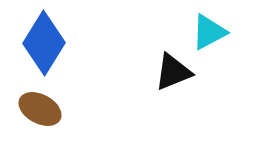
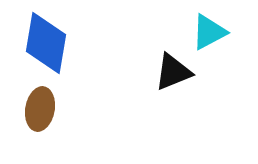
blue diamond: moved 2 px right; rotated 22 degrees counterclockwise
brown ellipse: rotated 72 degrees clockwise
